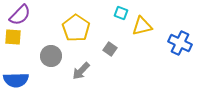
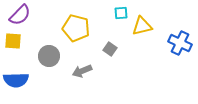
cyan square: rotated 24 degrees counterclockwise
yellow pentagon: rotated 20 degrees counterclockwise
yellow square: moved 4 px down
gray circle: moved 2 px left
gray arrow: moved 1 px right; rotated 24 degrees clockwise
